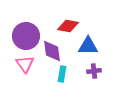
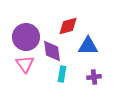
red diamond: rotated 25 degrees counterclockwise
purple circle: moved 1 px down
purple cross: moved 6 px down
